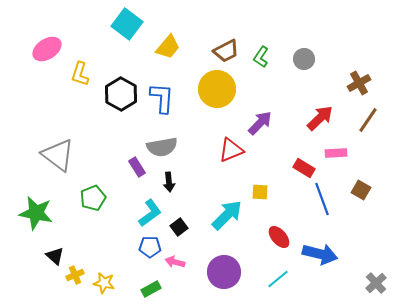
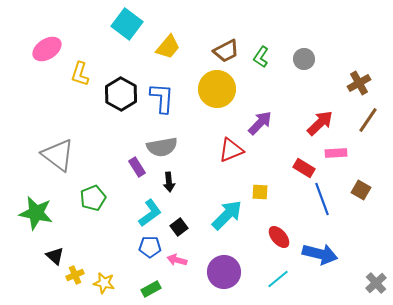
red arrow: moved 5 px down
pink arrow: moved 2 px right, 2 px up
